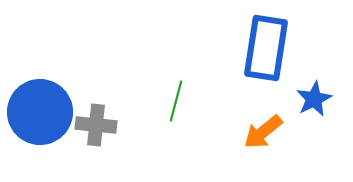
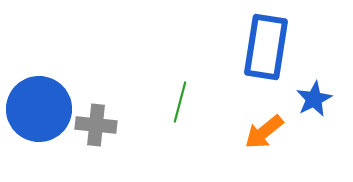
blue rectangle: moved 1 px up
green line: moved 4 px right, 1 px down
blue circle: moved 1 px left, 3 px up
orange arrow: moved 1 px right
